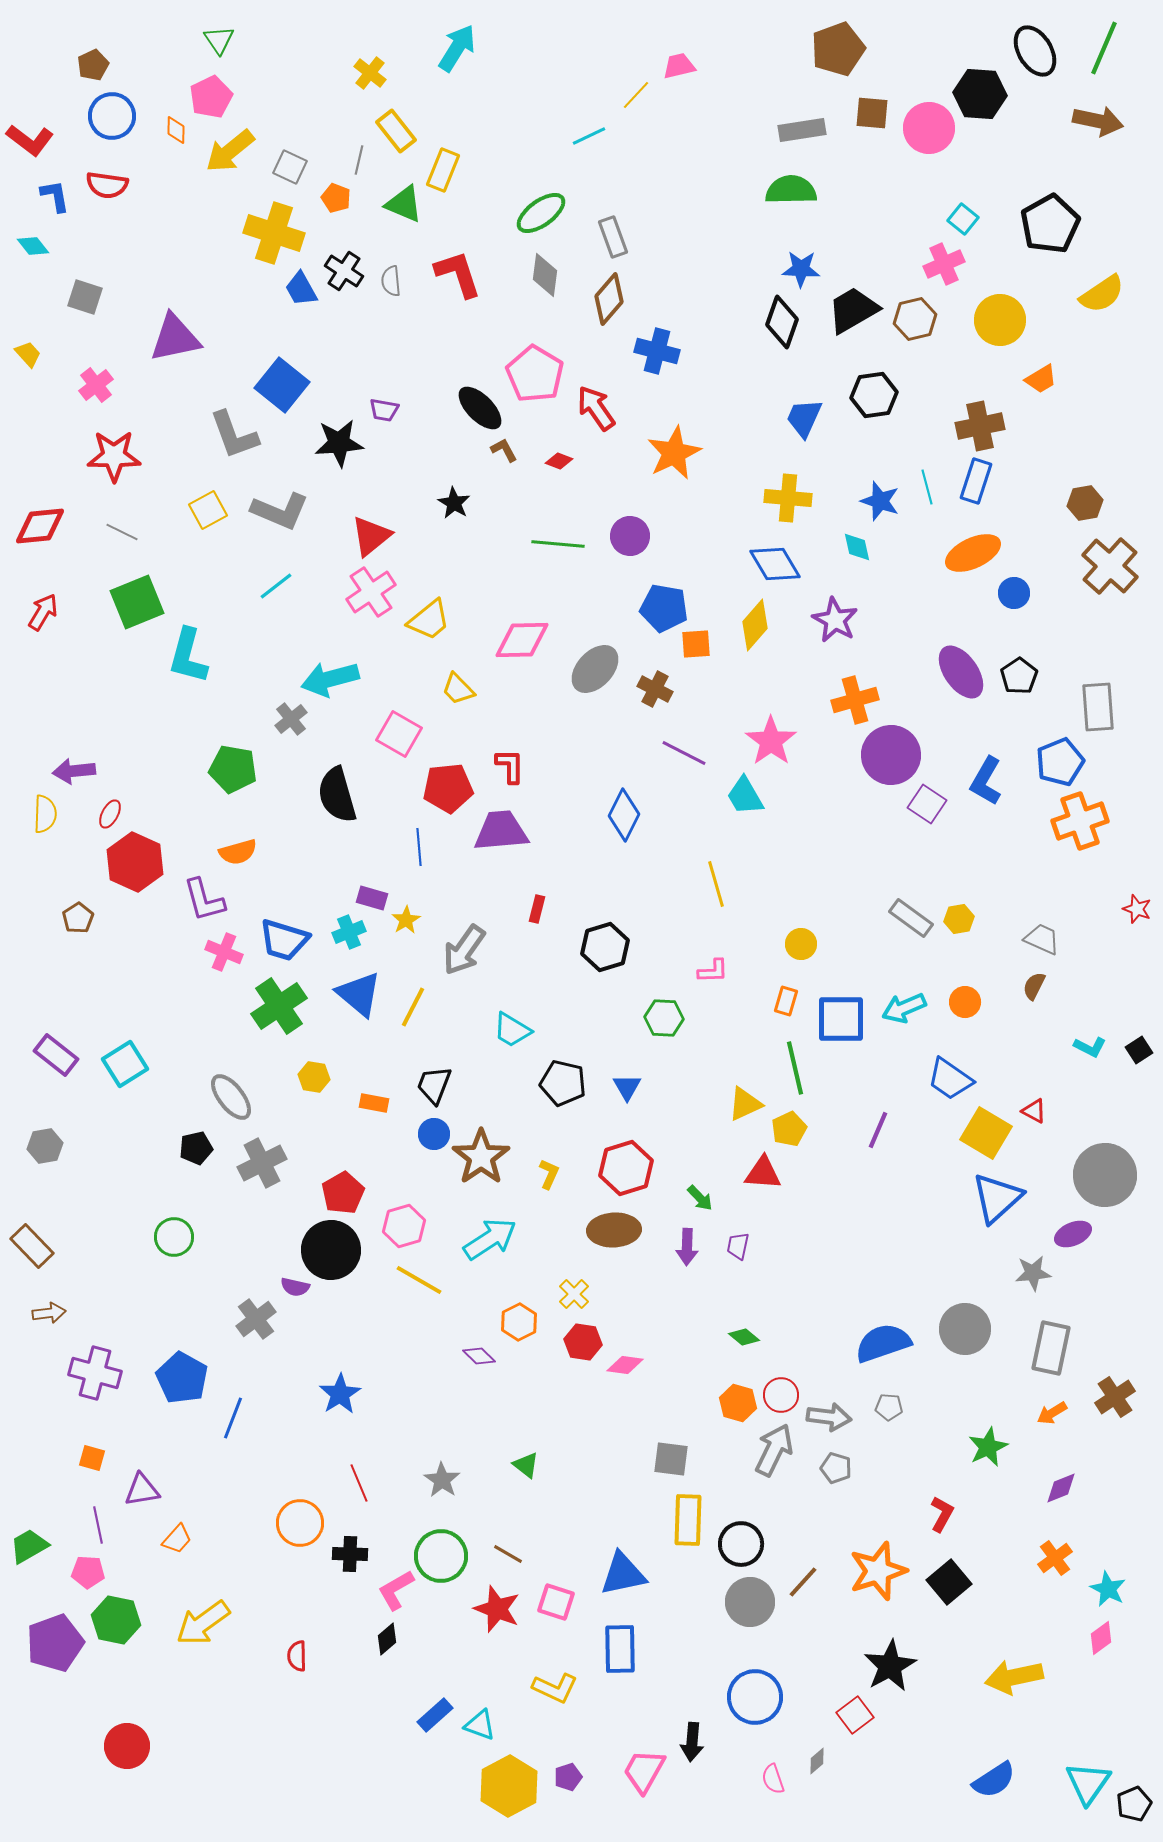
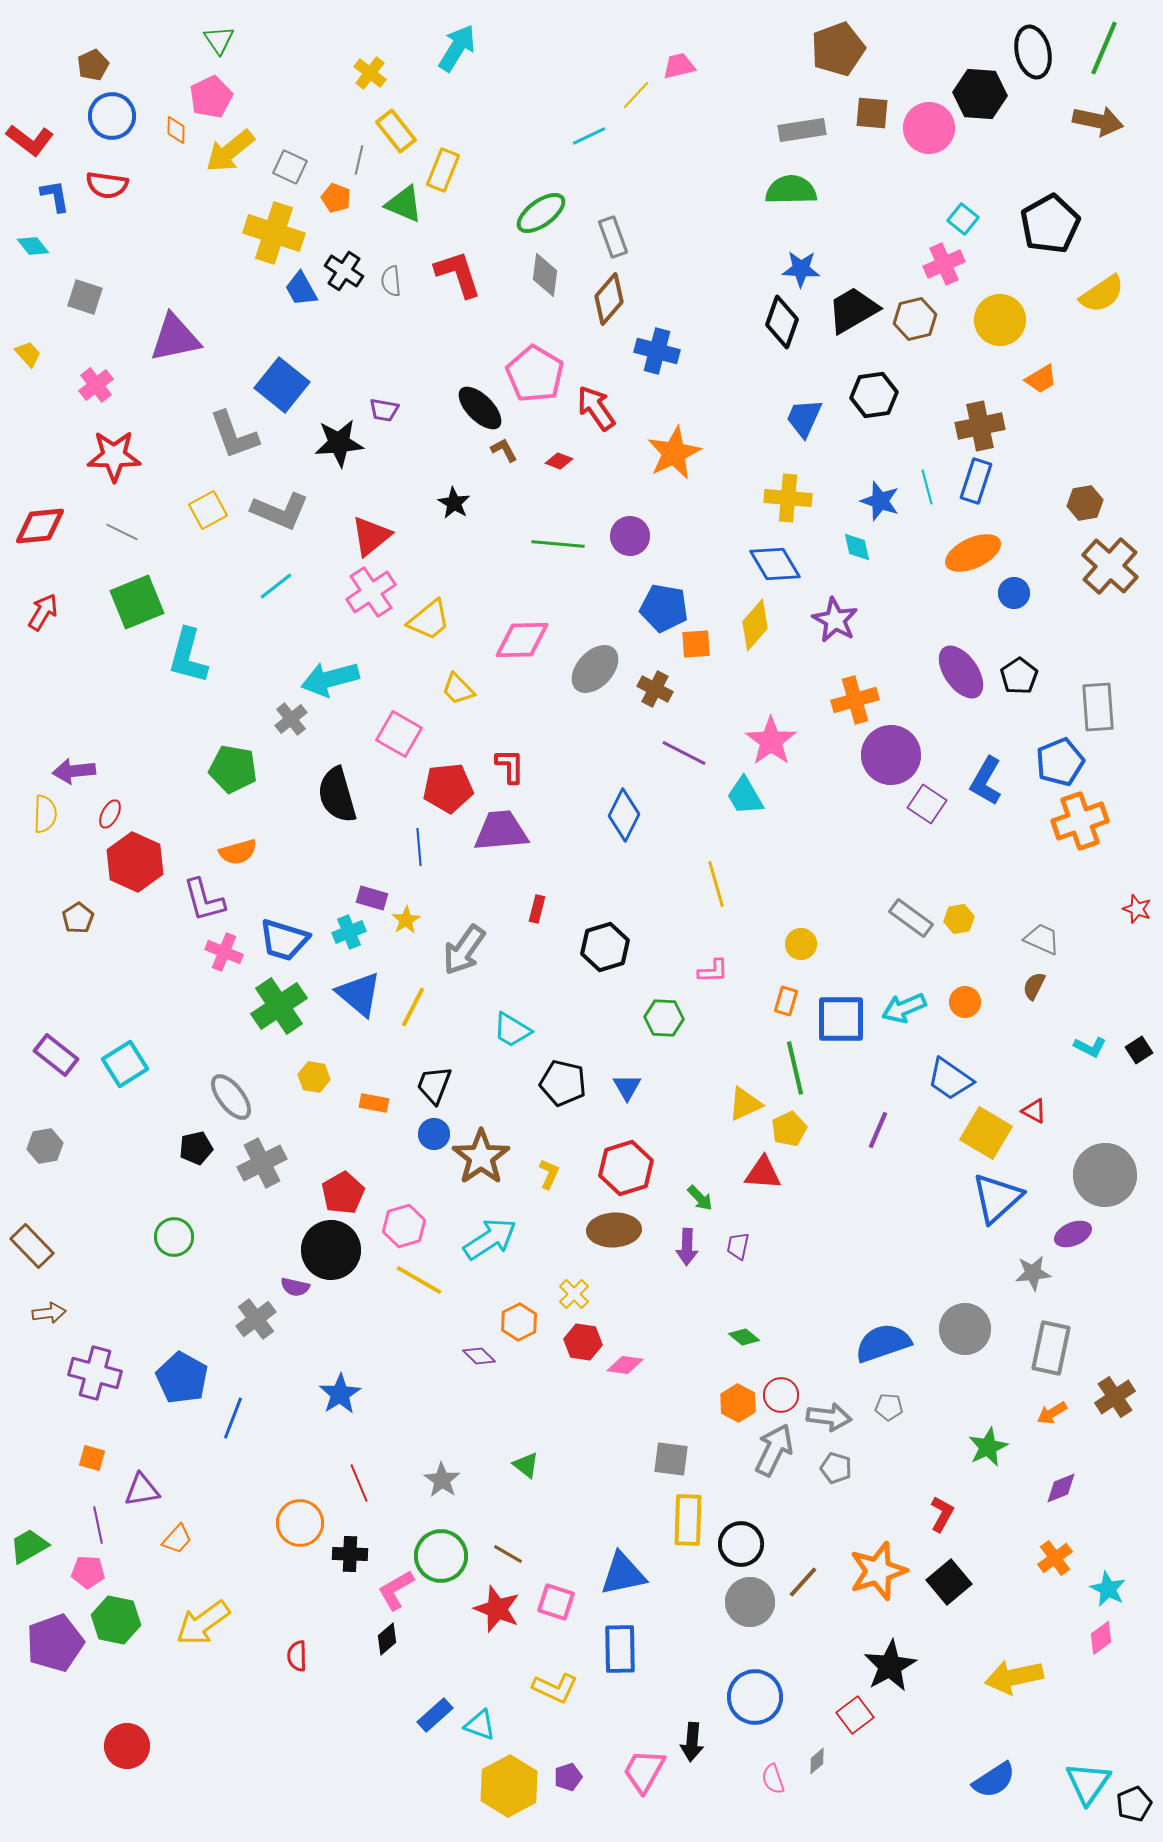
black ellipse at (1035, 51): moved 2 px left, 1 px down; rotated 18 degrees clockwise
orange hexagon at (738, 1403): rotated 12 degrees clockwise
